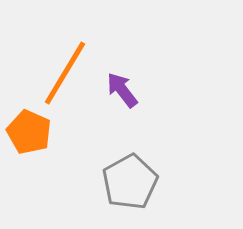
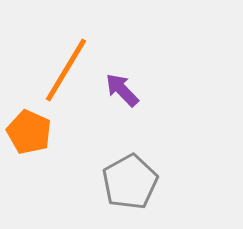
orange line: moved 1 px right, 3 px up
purple arrow: rotated 6 degrees counterclockwise
